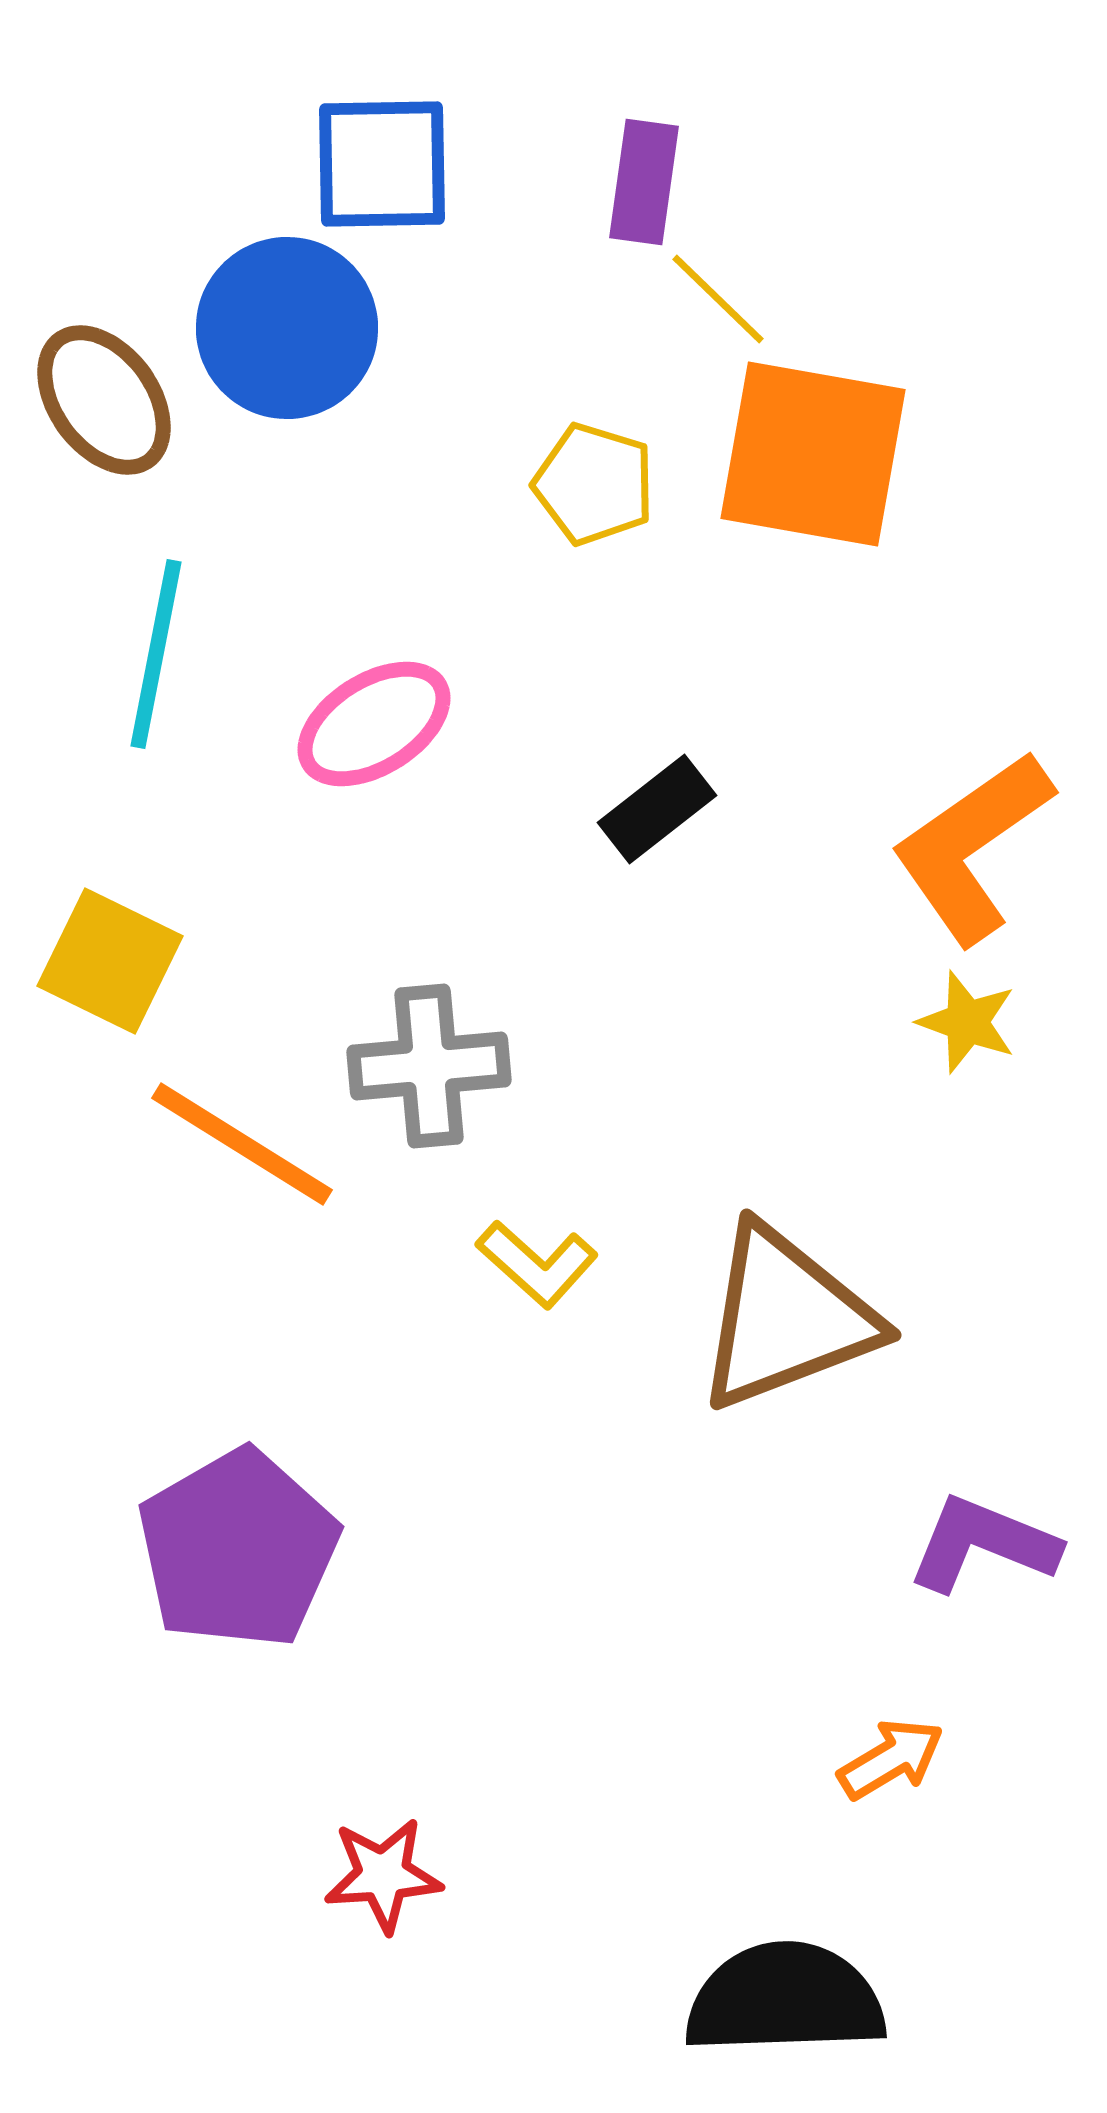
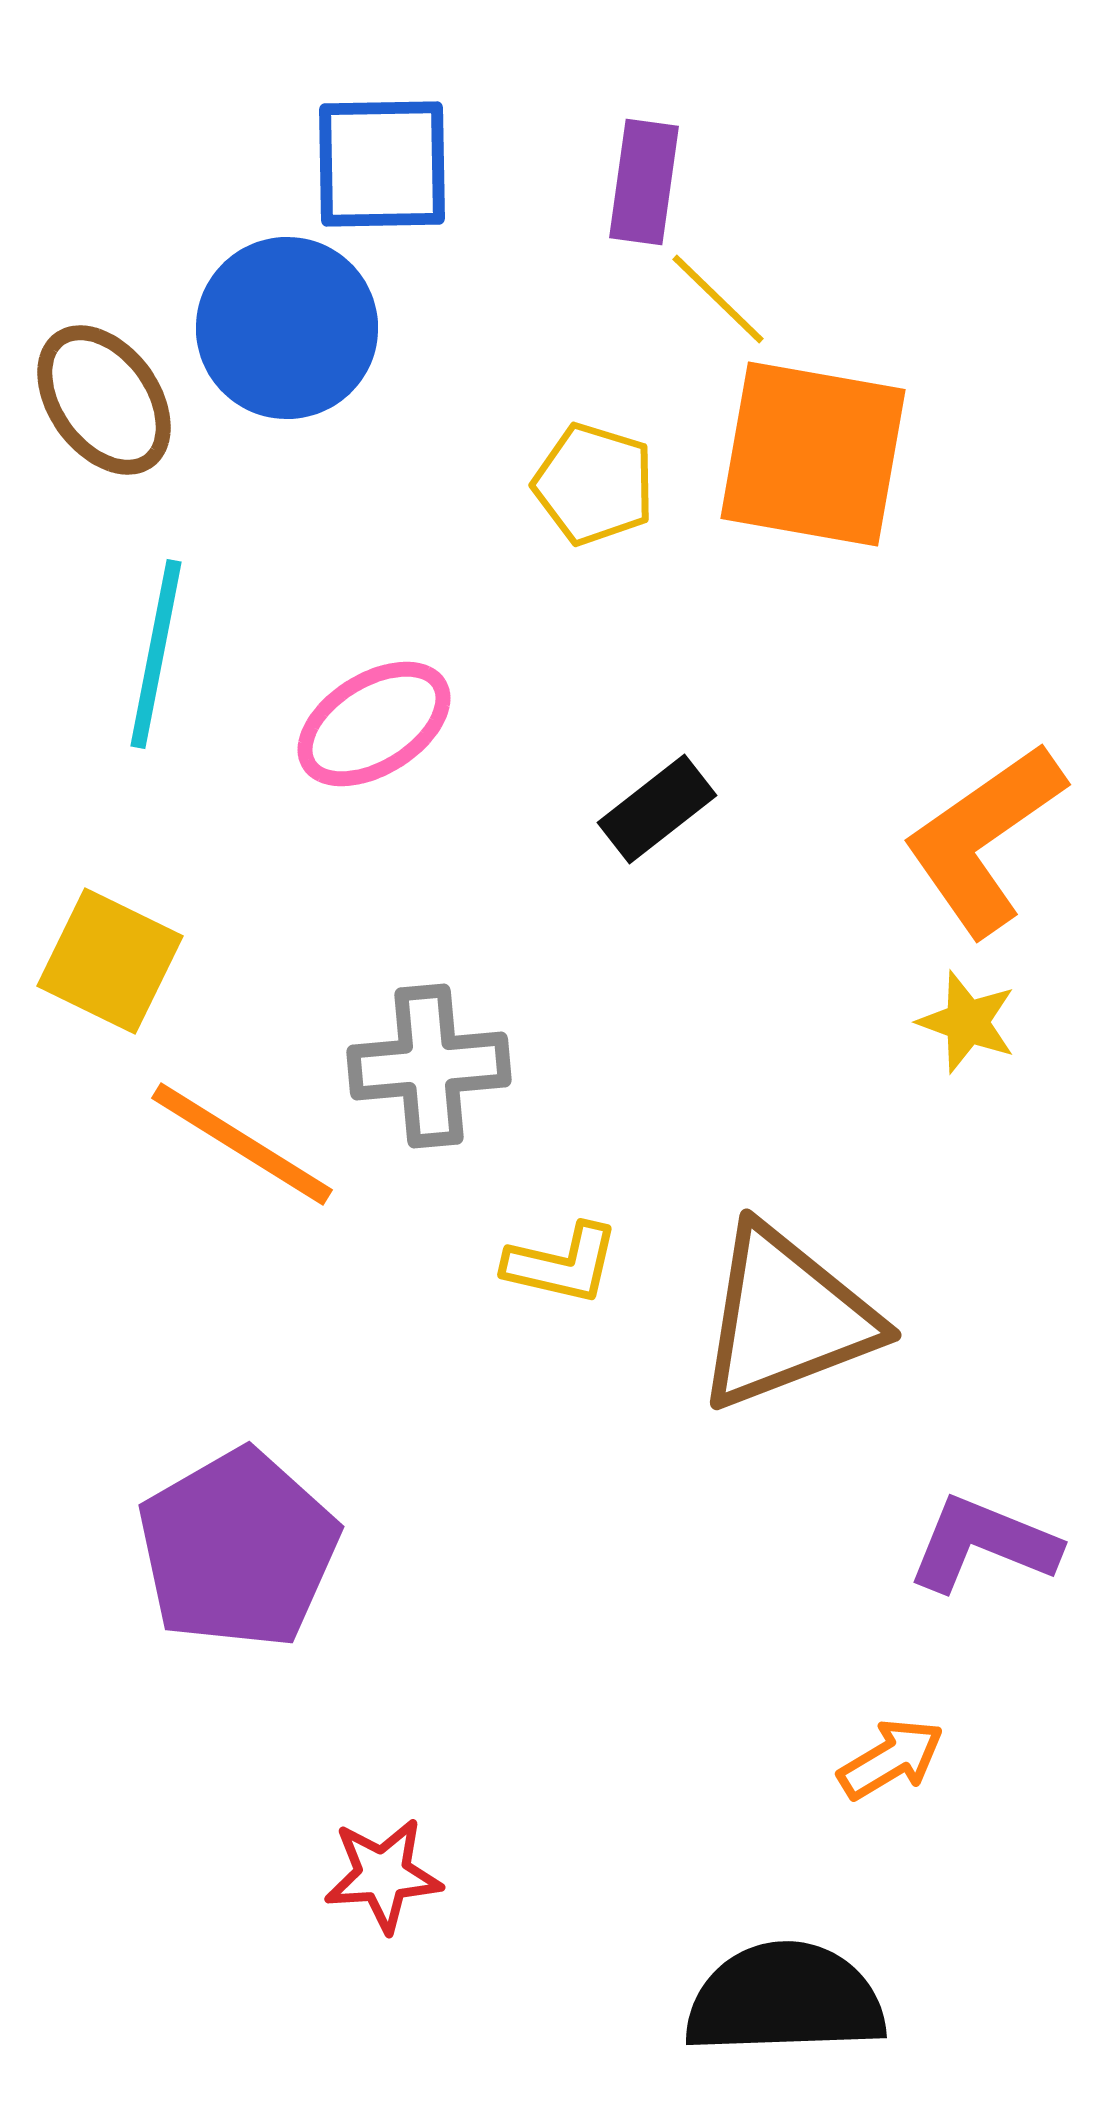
orange L-shape: moved 12 px right, 8 px up
yellow L-shape: moved 25 px right; rotated 29 degrees counterclockwise
